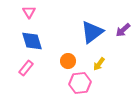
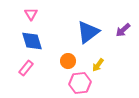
pink triangle: moved 2 px right, 2 px down
blue triangle: moved 4 px left
yellow arrow: moved 1 px left, 1 px down
